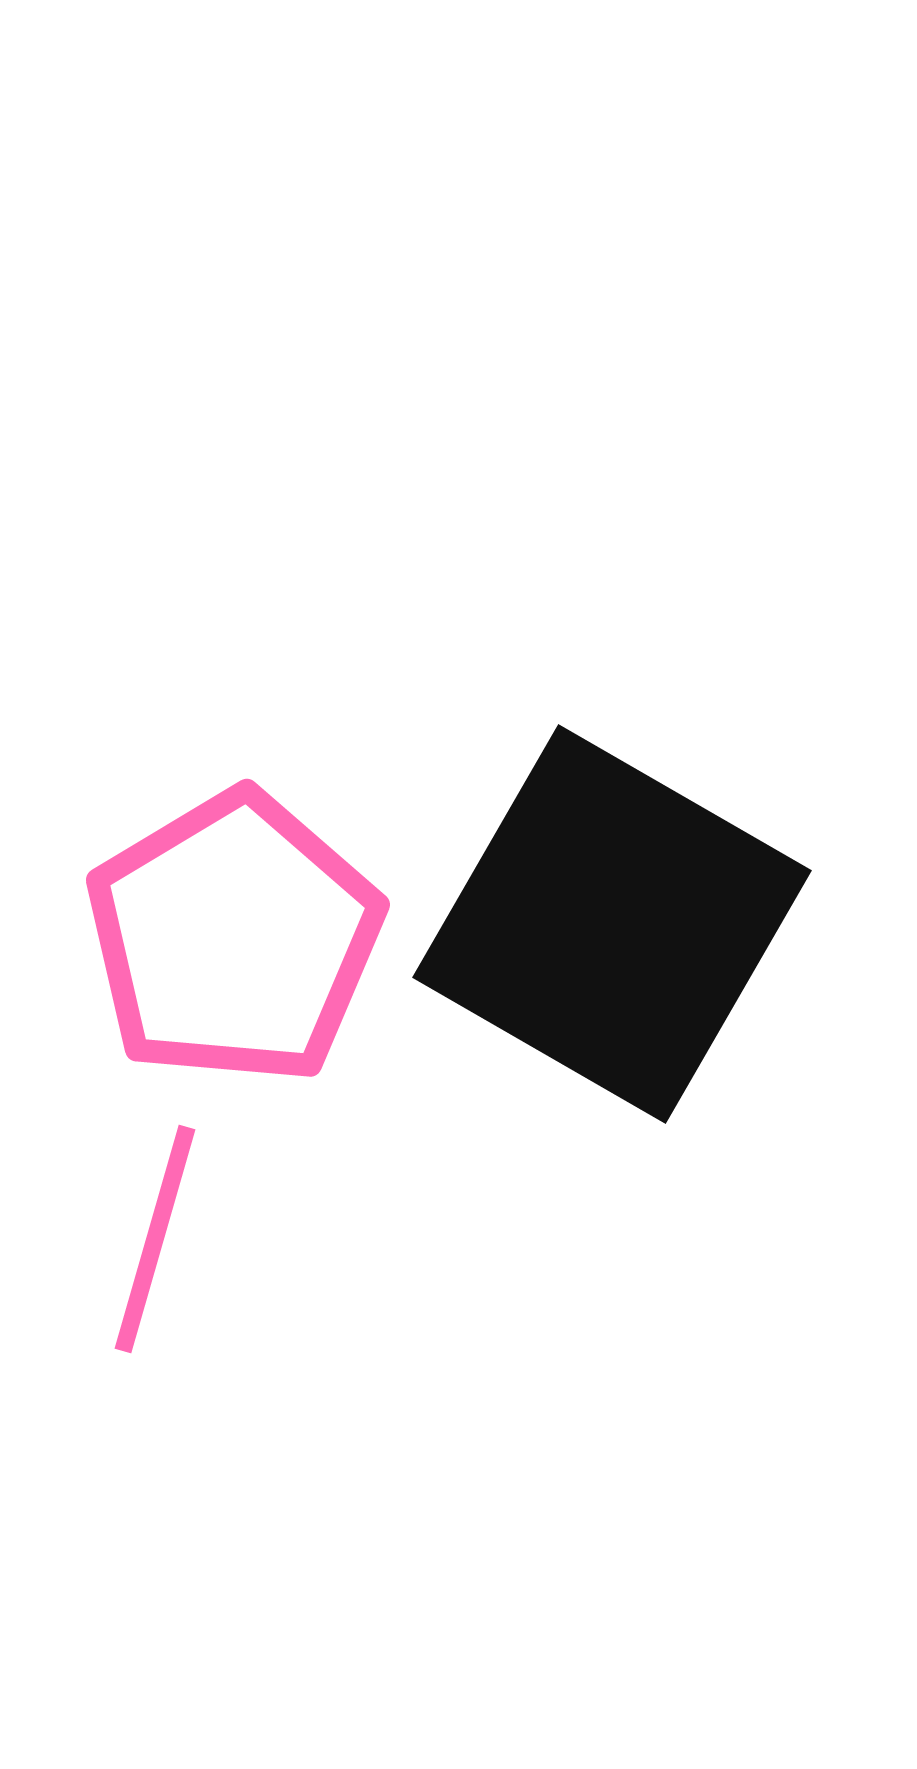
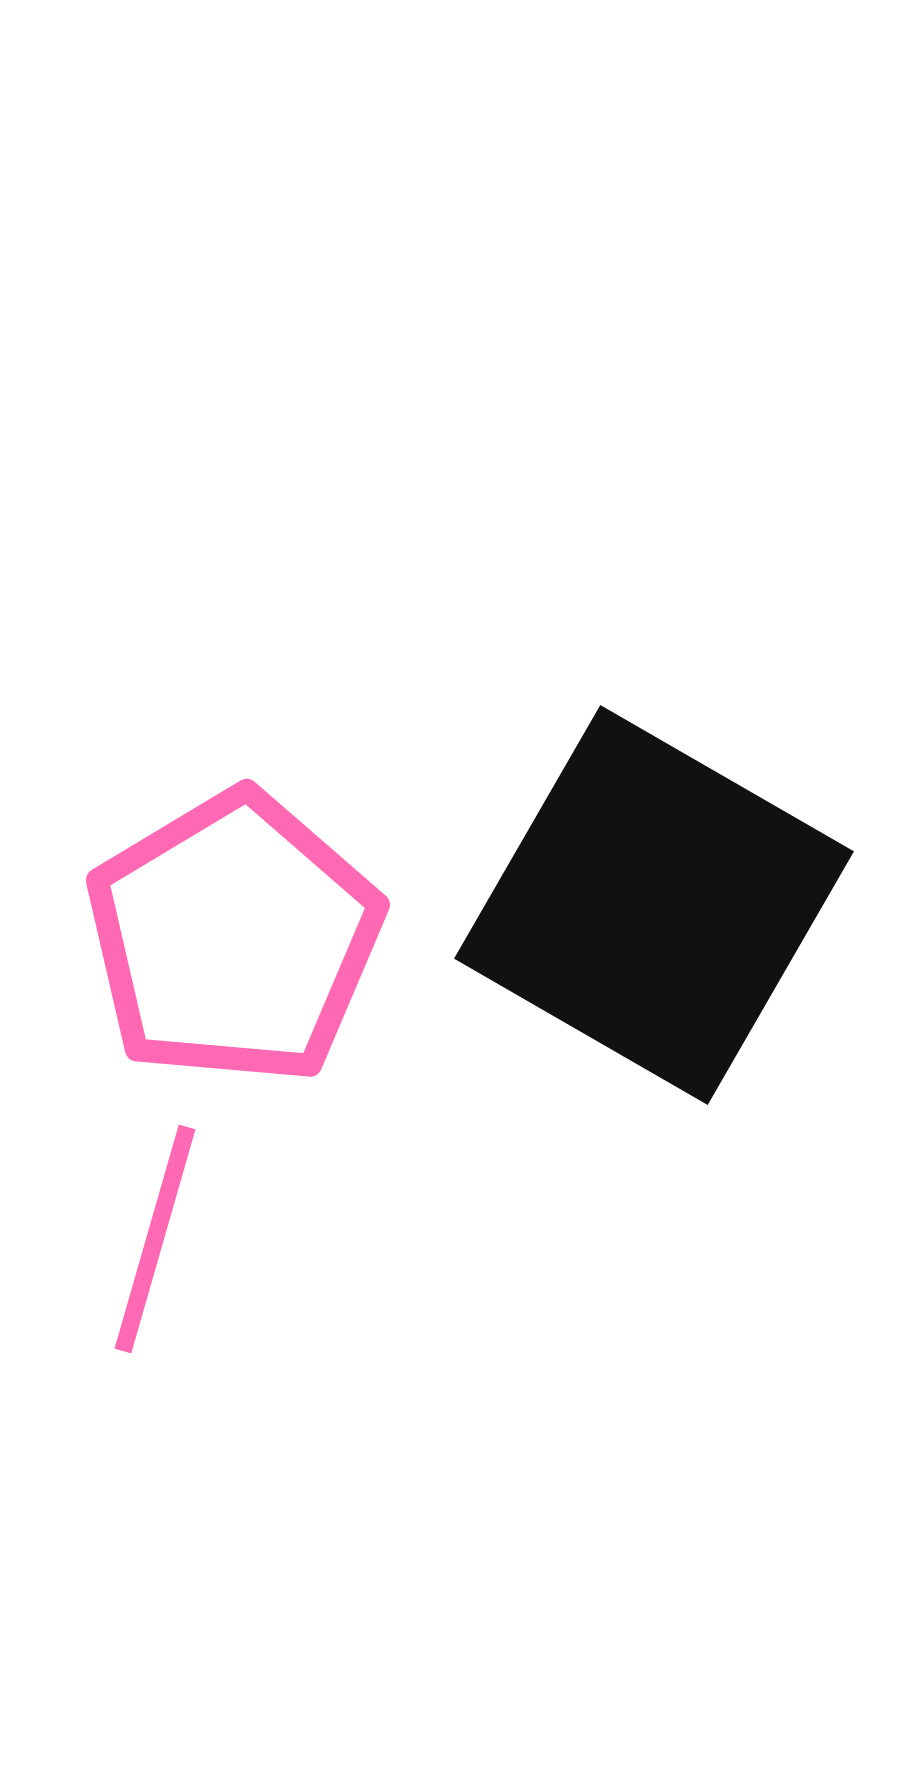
black square: moved 42 px right, 19 px up
